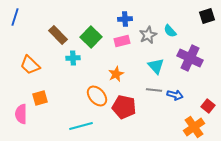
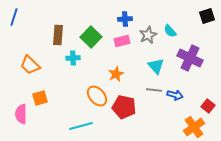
blue line: moved 1 px left
brown rectangle: rotated 48 degrees clockwise
